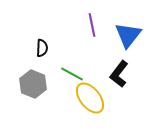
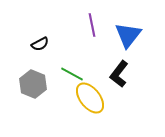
black semicircle: moved 2 px left, 4 px up; rotated 60 degrees clockwise
